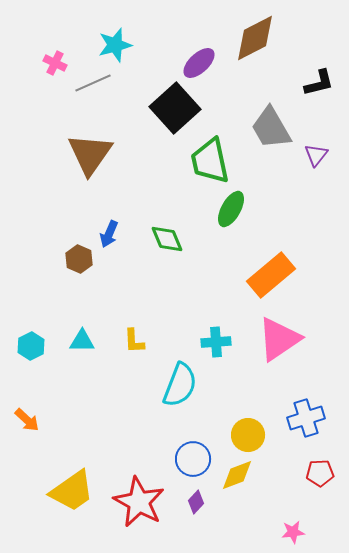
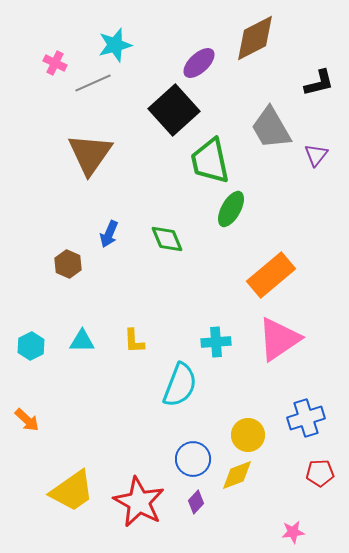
black square: moved 1 px left, 2 px down
brown hexagon: moved 11 px left, 5 px down
